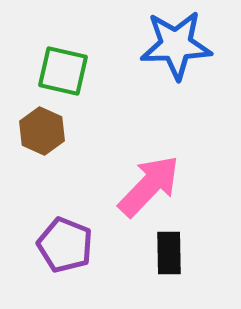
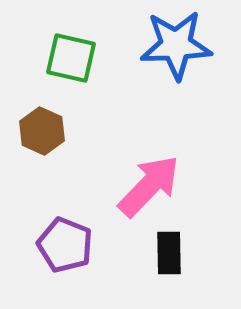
green square: moved 8 px right, 13 px up
